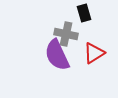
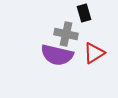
purple semicircle: rotated 52 degrees counterclockwise
